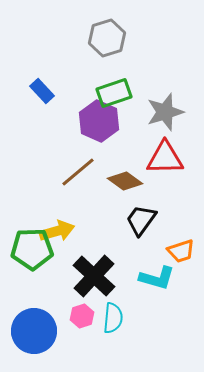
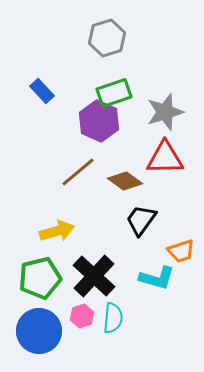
green pentagon: moved 8 px right, 29 px down; rotated 12 degrees counterclockwise
blue circle: moved 5 px right
